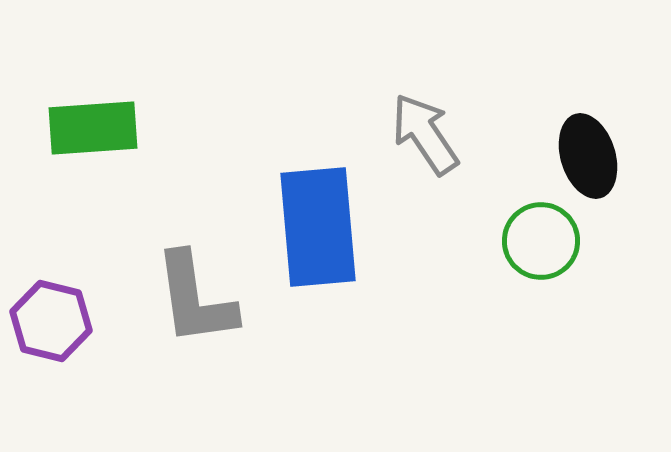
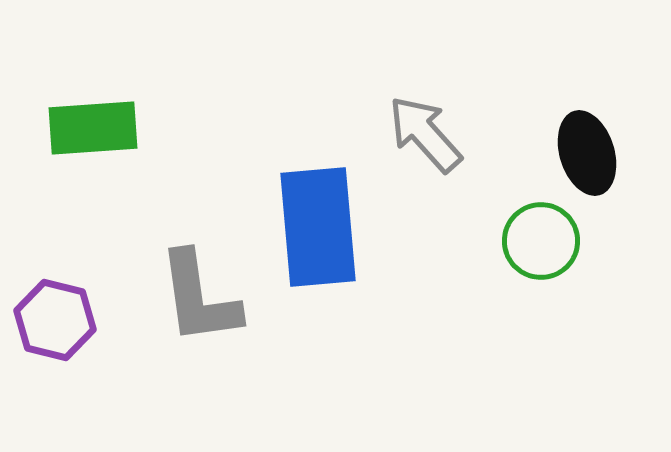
gray arrow: rotated 8 degrees counterclockwise
black ellipse: moved 1 px left, 3 px up
gray L-shape: moved 4 px right, 1 px up
purple hexagon: moved 4 px right, 1 px up
